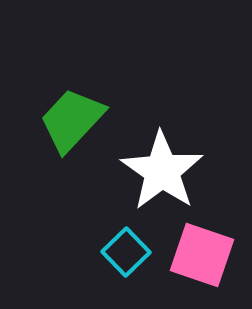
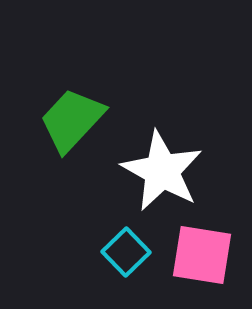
white star: rotated 6 degrees counterclockwise
pink square: rotated 10 degrees counterclockwise
